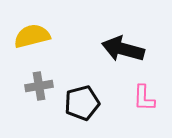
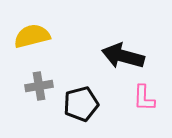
black arrow: moved 7 px down
black pentagon: moved 1 px left, 1 px down
